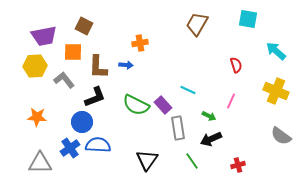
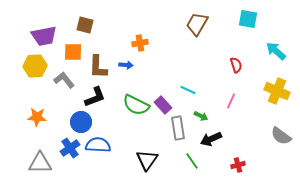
brown square: moved 1 px right, 1 px up; rotated 12 degrees counterclockwise
yellow cross: moved 1 px right
green arrow: moved 8 px left
blue circle: moved 1 px left
